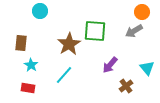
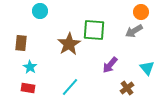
orange circle: moved 1 px left
green square: moved 1 px left, 1 px up
cyan star: moved 1 px left, 2 px down
cyan line: moved 6 px right, 12 px down
brown cross: moved 1 px right, 2 px down
